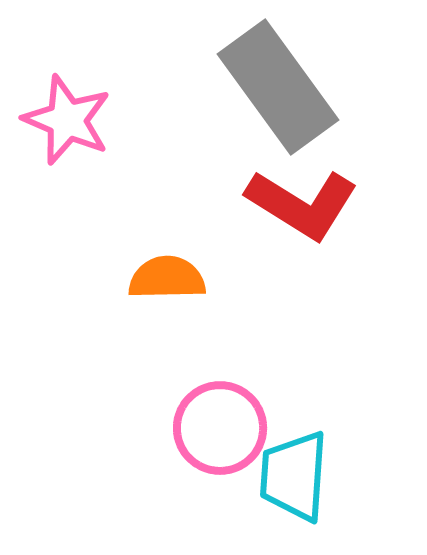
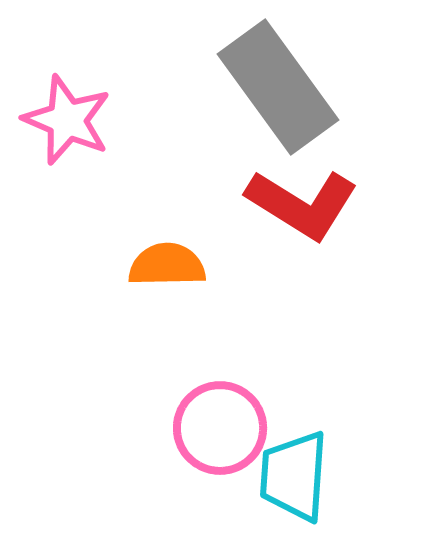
orange semicircle: moved 13 px up
